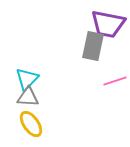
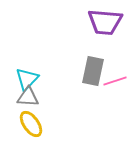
purple trapezoid: moved 3 px left, 2 px up; rotated 6 degrees counterclockwise
gray rectangle: moved 25 px down
